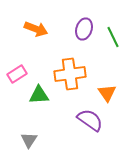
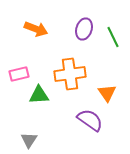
pink rectangle: moved 2 px right; rotated 18 degrees clockwise
